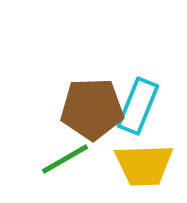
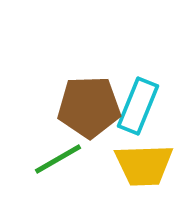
brown pentagon: moved 3 px left, 2 px up
green line: moved 7 px left
